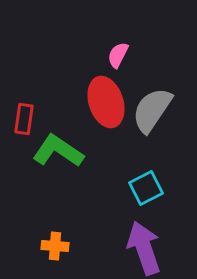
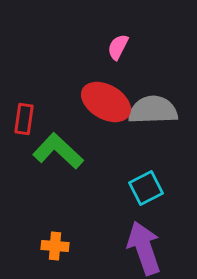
pink semicircle: moved 8 px up
red ellipse: rotated 42 degrees counterclockwise
gray semicircle: moved 1 px right; rotated 54 degrees clockwise
green L-shape: rotated 9 degrees clockwise
